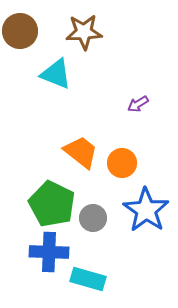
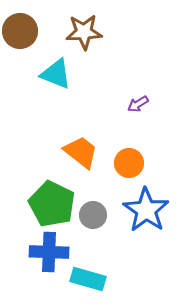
orange circle: moved 7 px right
gray circle: moved 3 px up
